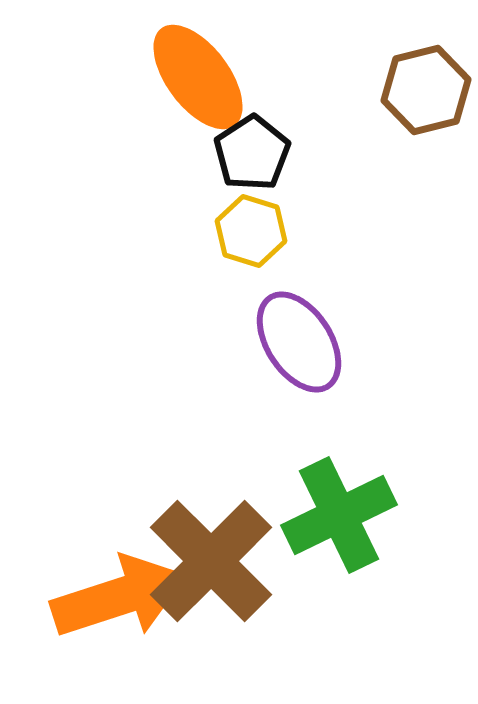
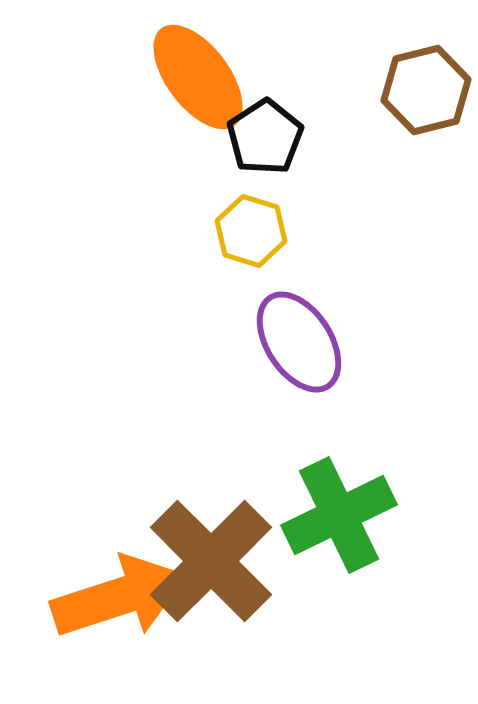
black pentagon: moved 13 px right, 16 px up
